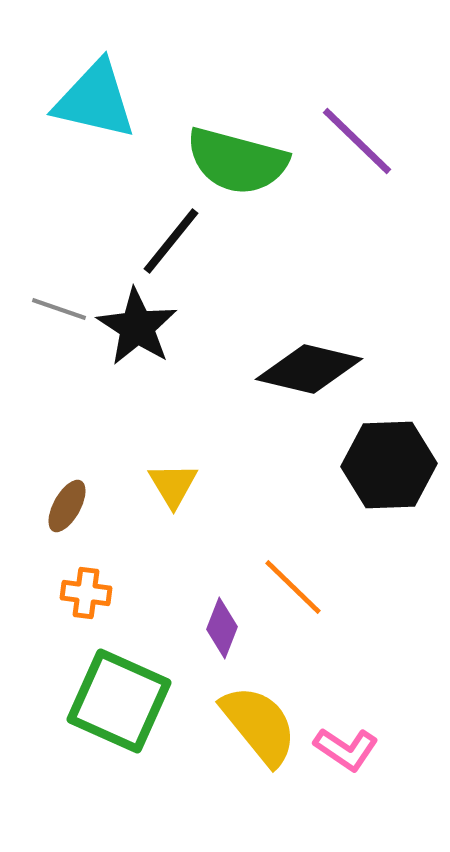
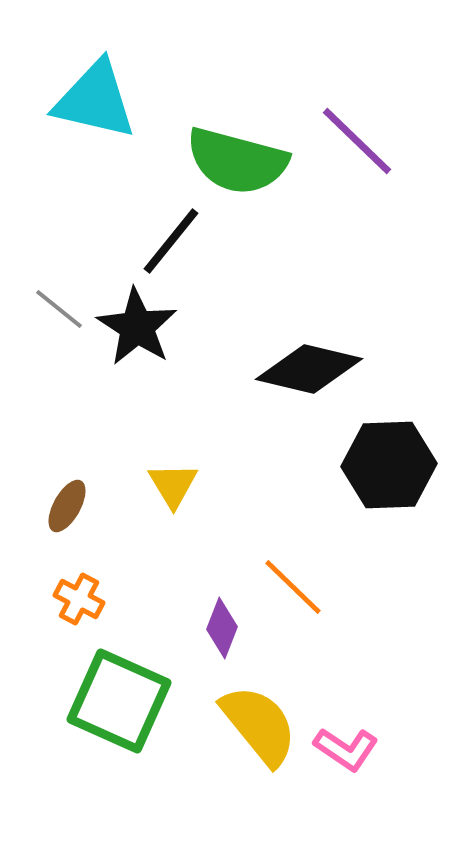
gray line: rotated 20 degrees clockwise
orange cross: moved 7 px left, 6 px down; rotated 21 degrees clockwise
